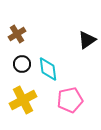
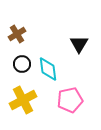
black triangle: moved 8 px left, 4 px down; rotated 24 degrees counterclockwise
